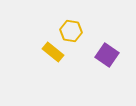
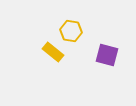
purple square: rotated 20 degrees counterclockwise
